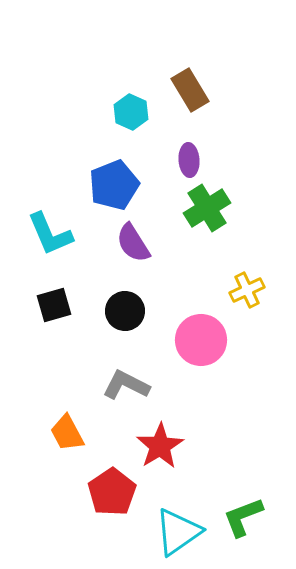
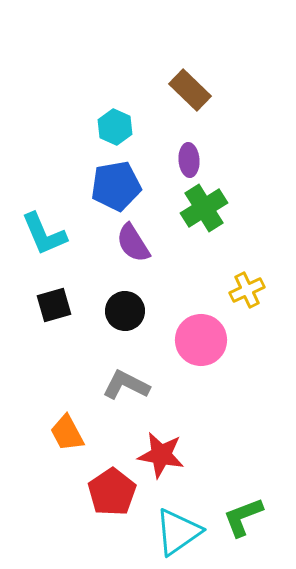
brown rectangle: rotated 15 degrees counterclockwise
cyan hexagon: moved 16 px left, 15 px down
blue pentagon: moved 2 px right, 1 px down; rotated 12 degrees clockwise
green cross: moved 3 px left
cyan L-shape: moved 6 px left
red star: moved 1 px right, 9 px down; rotated 30 degrees counterclockwise
